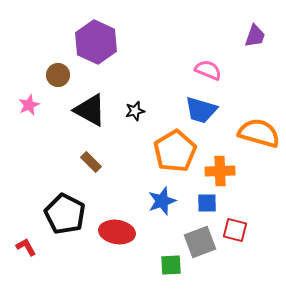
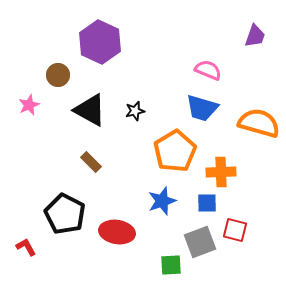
purple hexagon: moved 4 px right
blue trapezoid: moved 1 px right, 2 px up
orange semicircle: moved 10 px up
orange cross: moved 1 px right, 1 px down
